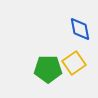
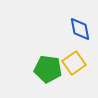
green pentagon: rotated 8 degrees clockwise
